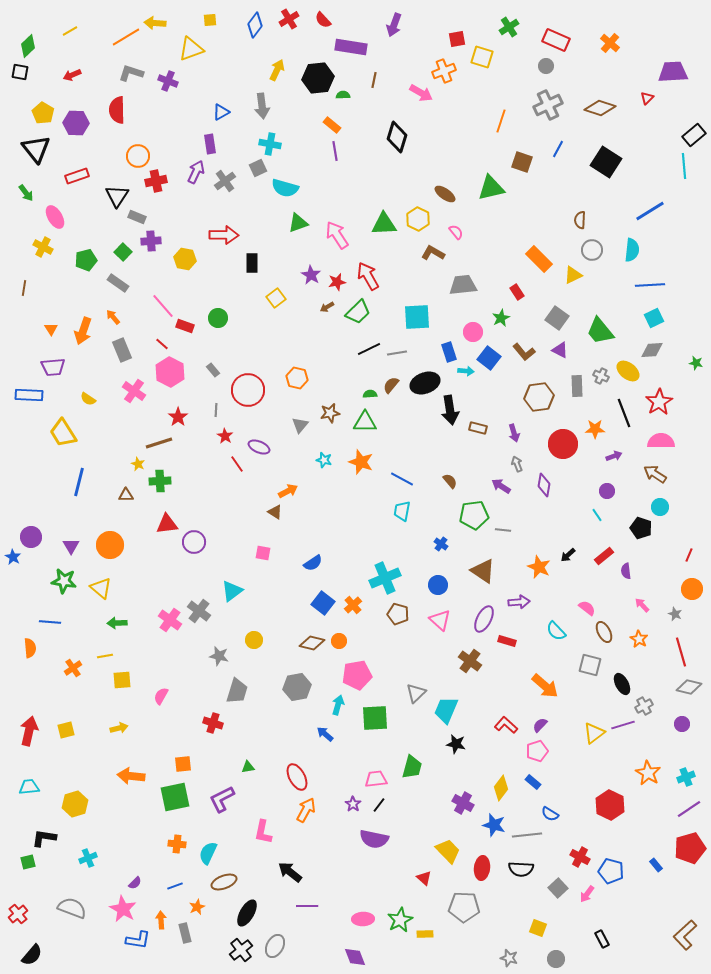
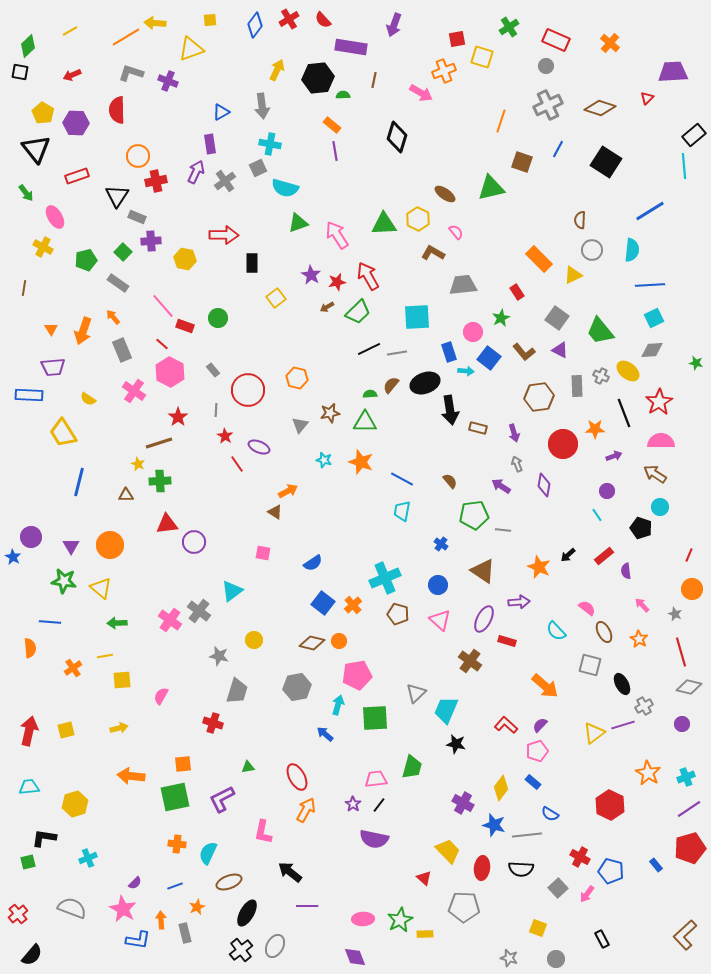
brown ellipse at (224, 882): moved 5 px right
